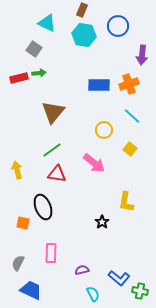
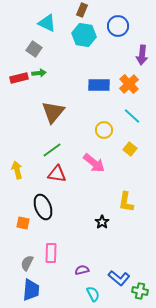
orange cross: rotated 24 degrees counterclockwise
gray semicircle: moved 9 px right
blue trapezoid: rotated 70 degrees clockwise
